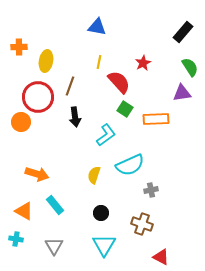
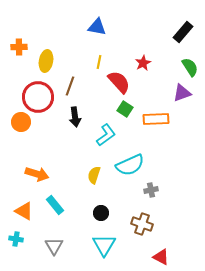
purple triangle: rotated 12 degrees counterclockwise
